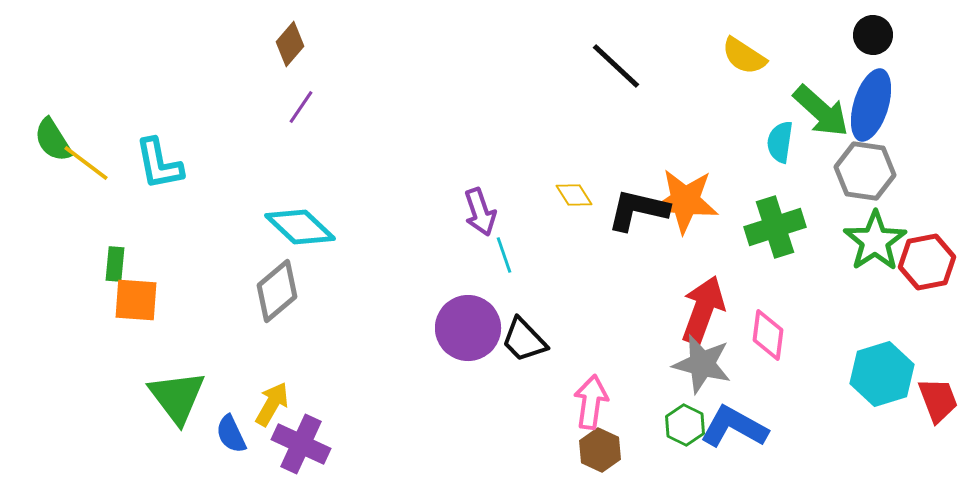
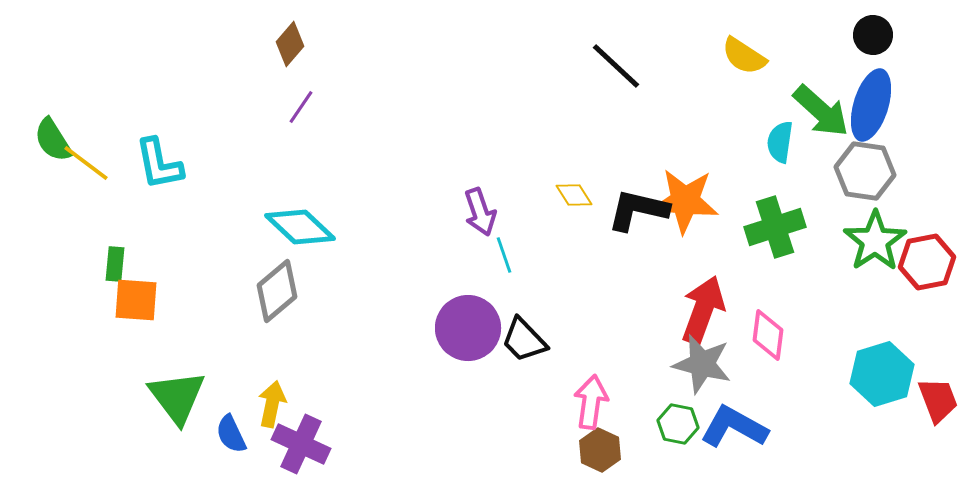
yellow arrow: rotated 18 degrees counterclockwise
green hexagon: moved 7 px left, 1 px up; rotated 15 degrees counterclockwise
